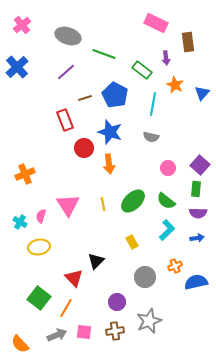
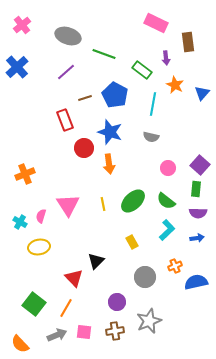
green square at (39, 298): moved 5 px left, 6 px down
